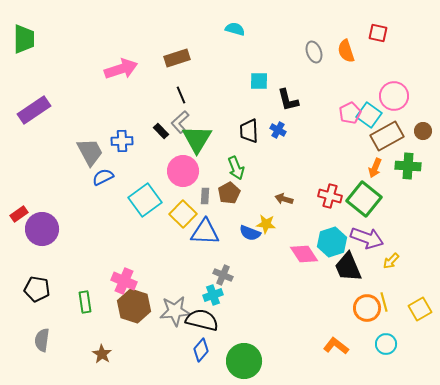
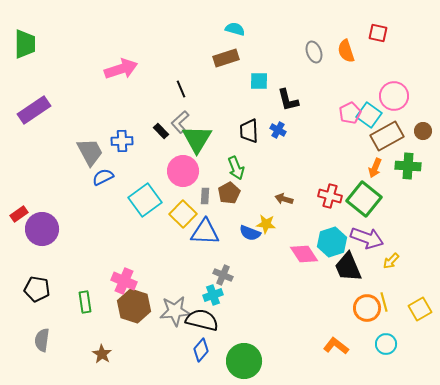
green trapezoid at (24, 39): moved 1 px right, 5 px down
brown rectangle at (177, 58): moved 49 px right
black line at (181, 95): moved 6 px up
